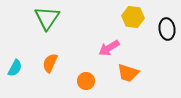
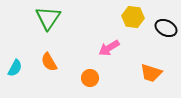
green triangle: moved 1 px right
black ellipse: moved 1 px left, 1 px up; rotated 55 degrees counterclockwise
orange semicircle: moved 1 px left, 1 px up; rotated 54 degrees counterclockwise
orange trapezoid: moved 23 px right
orange circle: moved 4 px right, 3 px up
